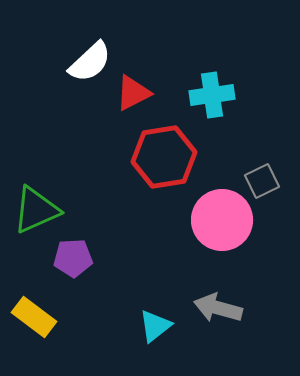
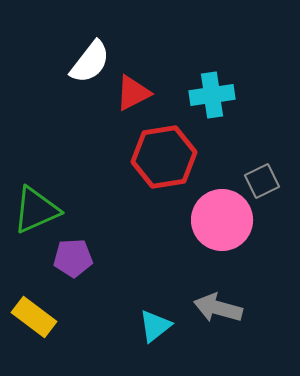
white semicircle: rotated 9 degrees counterclockwise
